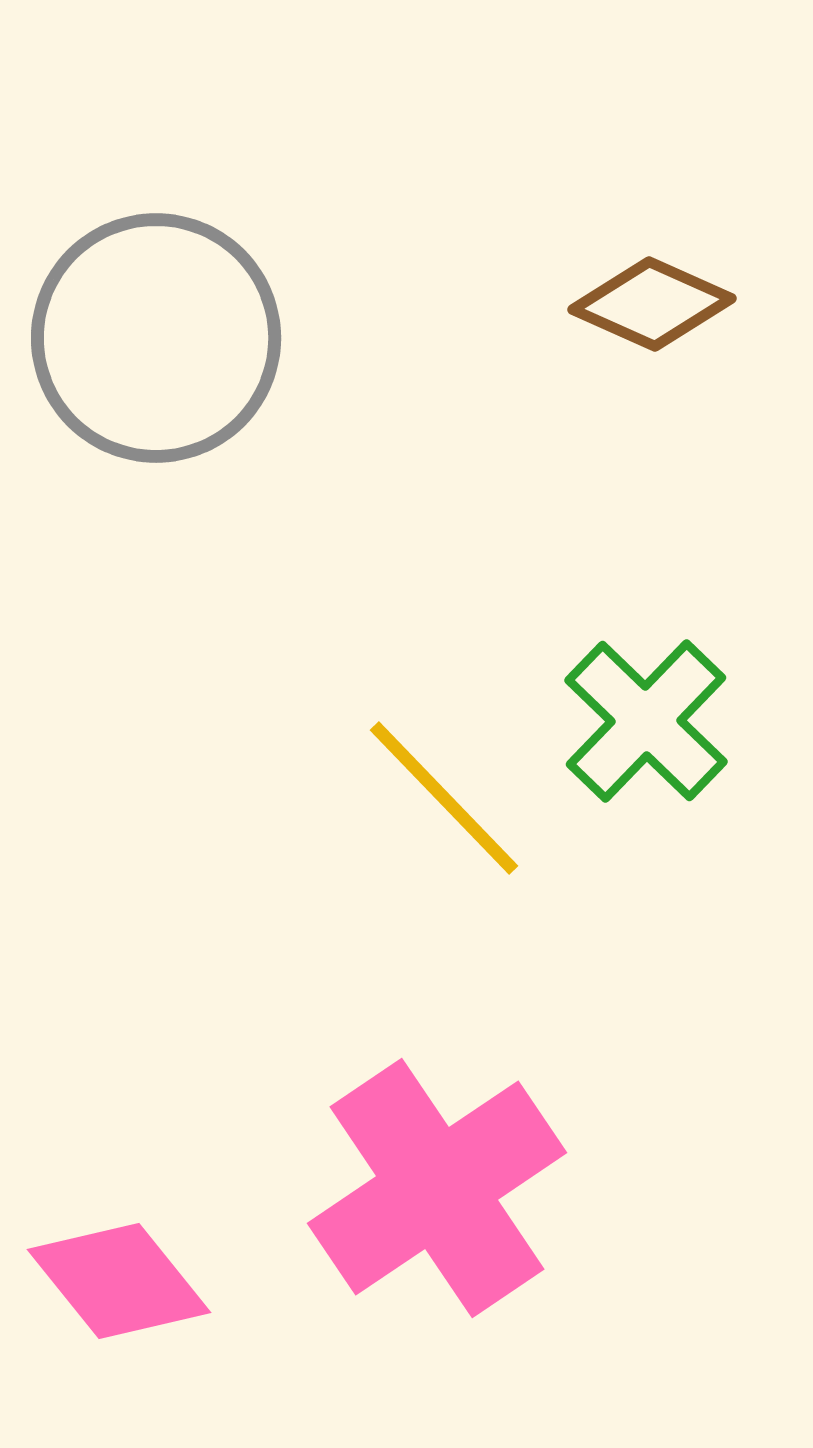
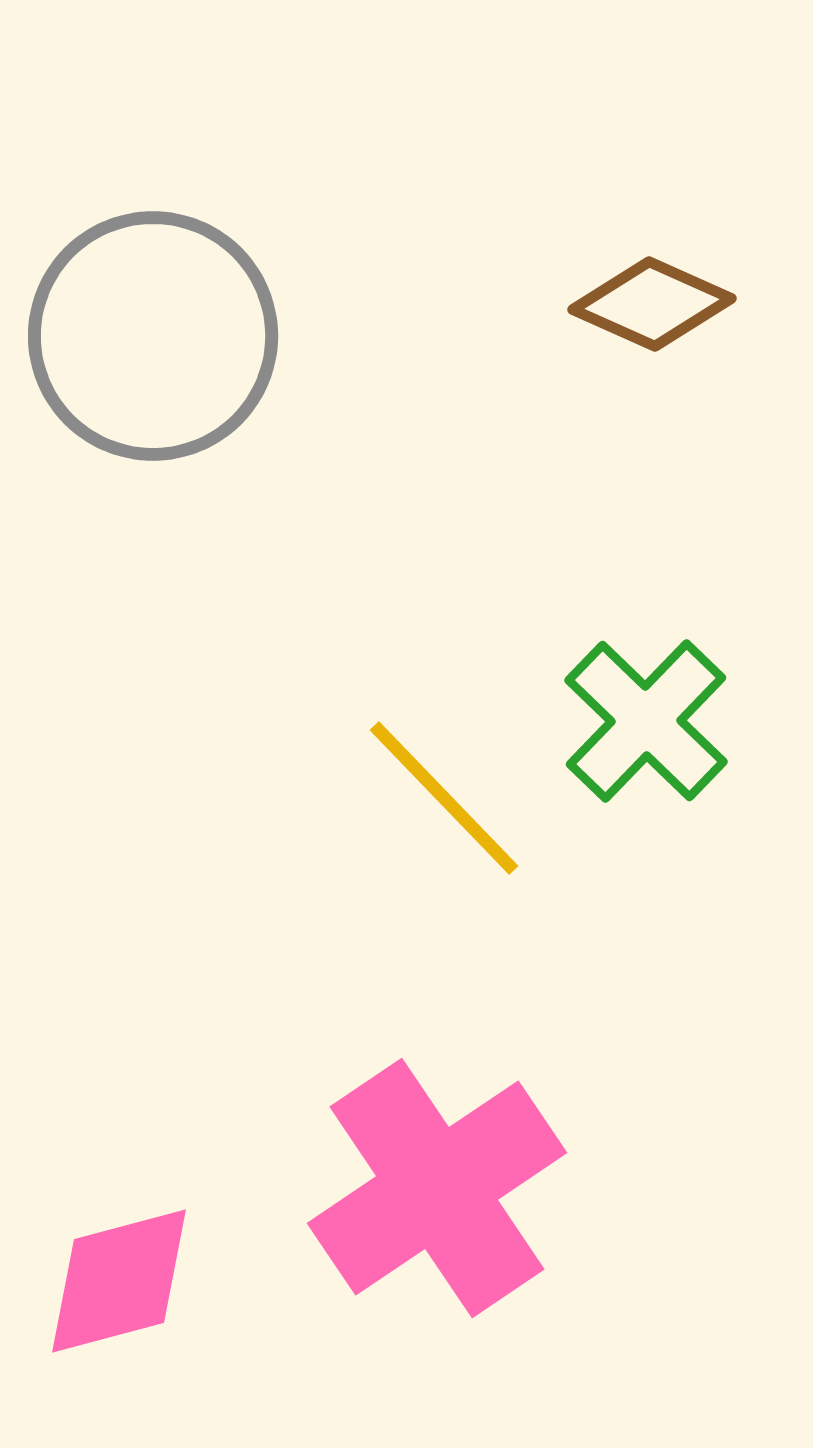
gray circle: moved 3 px left, 2 px up
pink diamond: rotated 66 degrees counterclockwise
